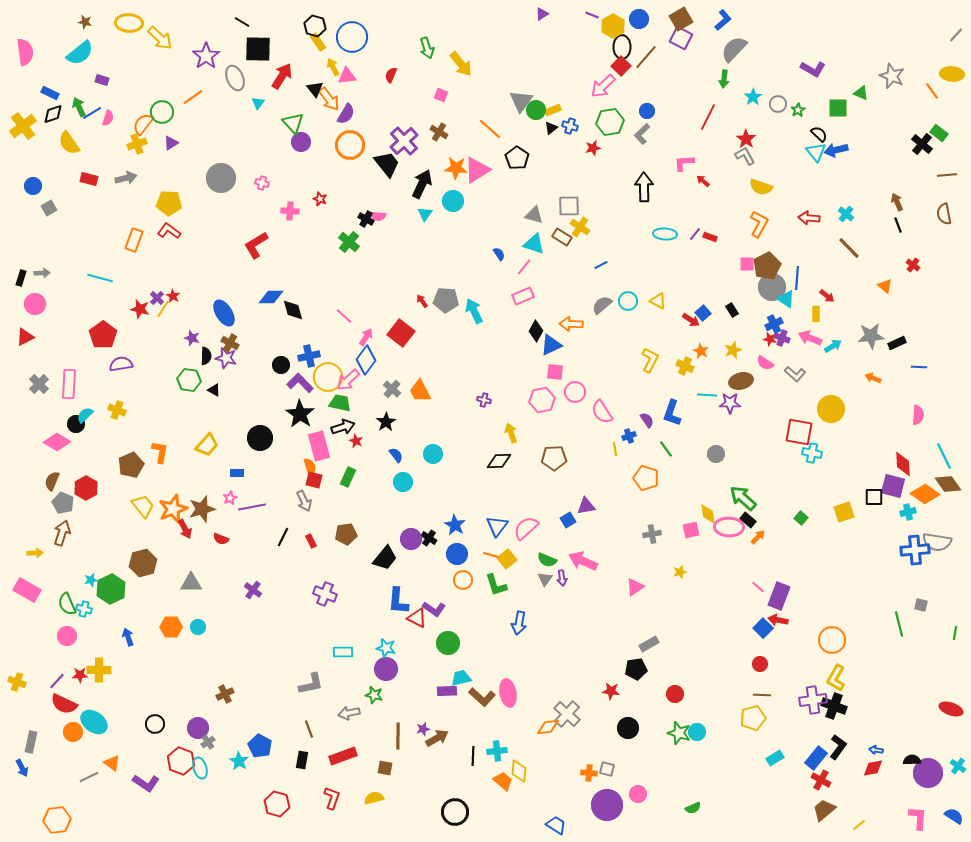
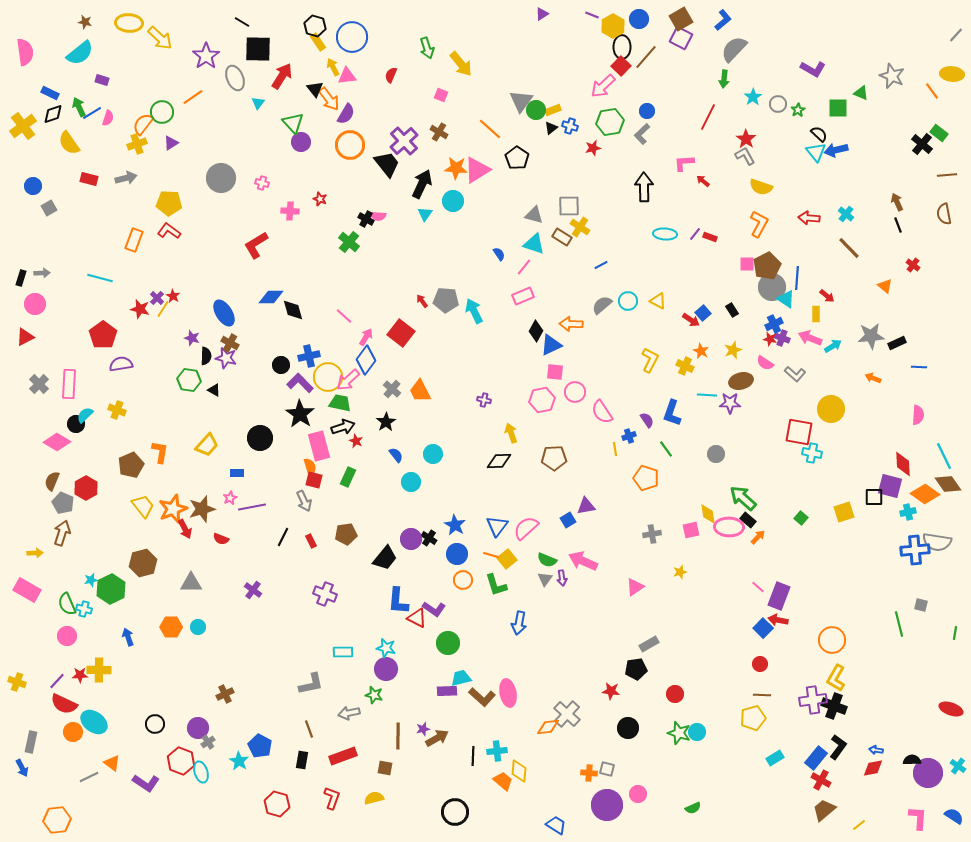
cyan circle at (403, 482): moved 8 px right
purple square at (893, 486): moved 3 px left
cyan ellipse at (200, 768): moved 1 px right, 4 px down
